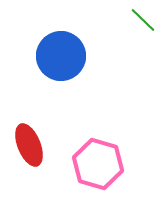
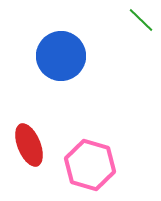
green line: moved 2 px left
pink hexagon: moved 8 px left, 1 px down
